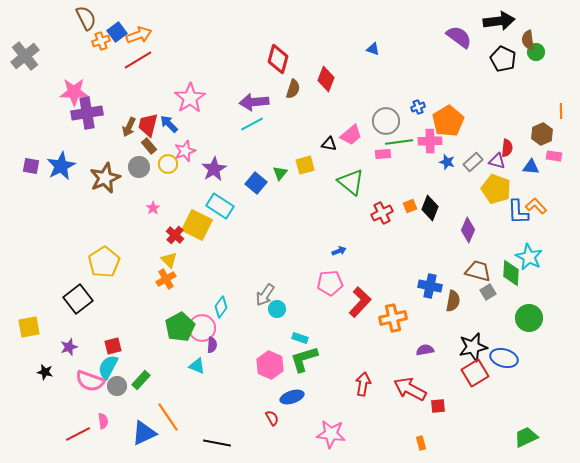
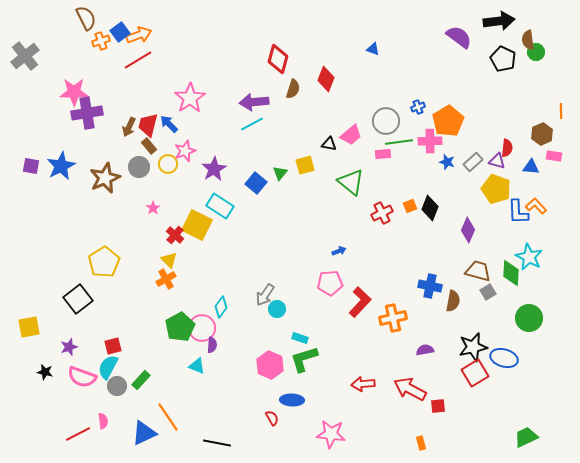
blue square at (117, 32): moved 3 px right
pink semicircle at (90, 381): moved 8 px left, 4 px up
red arrow at (363, 384): rotated 105 degrees counterclockwise
blue ellipse at (292, 397): moved 3 px down; rotated 20 degrees clockwise
